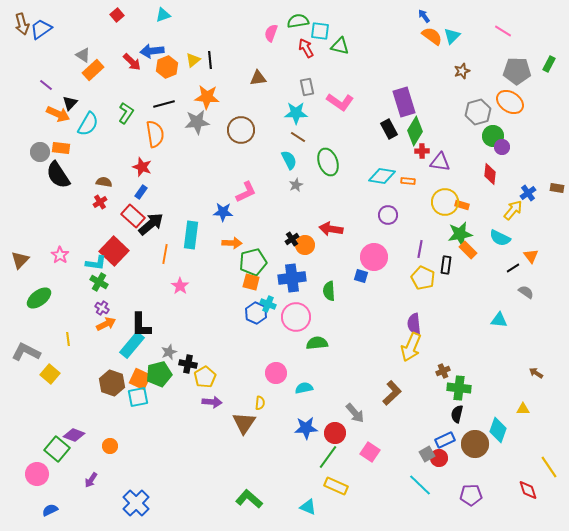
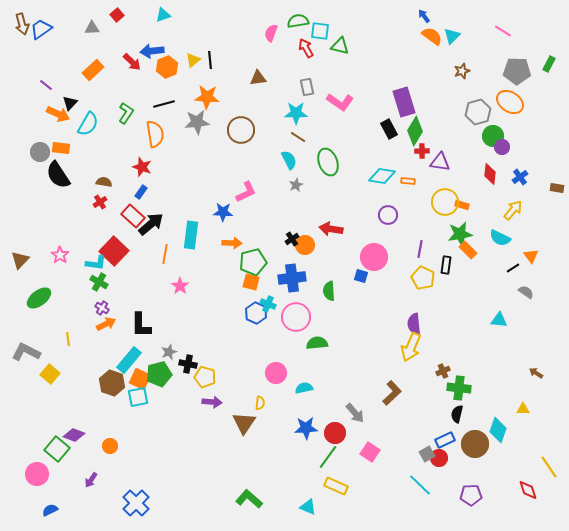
gray triangle at (83, 55): moved 9 px right, 27 px up; rotated 35 degrees counterclockwise
blue cross at (528, 193): moved 8 px left, 16 px up
cyan rectangle at (132, 345): moved 3 px left, 15 px down
yellow pentagon at (205, 377): rotated 25 degrees counterclockwise
